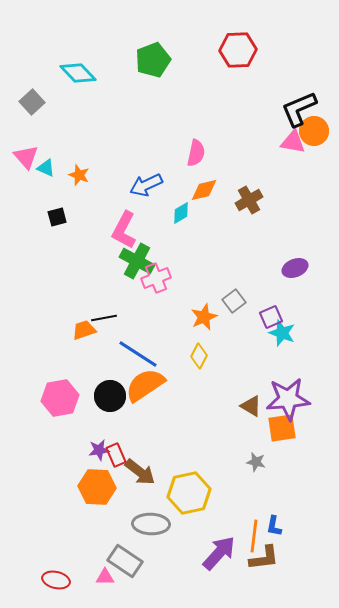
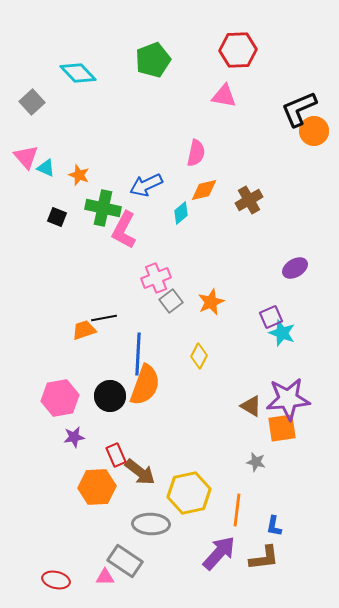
pink triangle at (293, 142): moved 69 px left, 46 px up
cyan diamond at (181, 213): rotated 10 degrees counterclockwise
black square at (57, 217): rotated 36 degrees clockwise
green cross at (137, 261): moved 34 px left, 53 px up; rotated 16 degrees counterclockwise
purple ellipse at (295, 268): rotated 10 degrees counterclockwise
gray square at (234, 301): moved 63 px left
orange star at (204, 317): moved 7 px right, 15 px up
blue line at (138, 354): rotated 60 degrees clockwise
orange semicircle at (145, 385): rotated 144 degrees clockwise
purple star at (99, 450): moved 25 px left, 13 px up
orange hexagon at (97, 487): rotated 6 degrees counterclockwise
orange line at (254, 536): moved 17 px left, 26 px up
